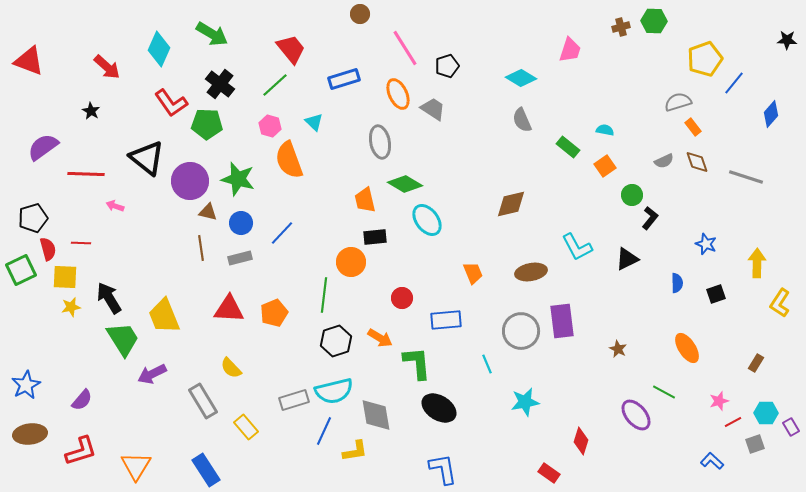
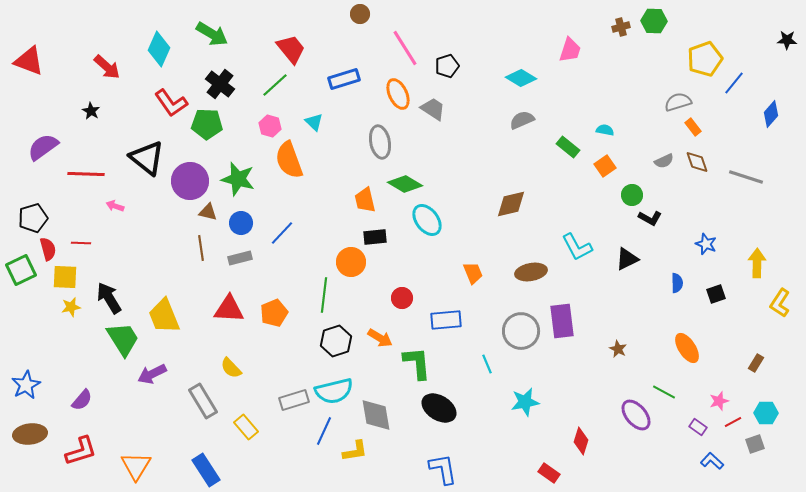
gray semicircle at (522, 120): rotated 90 degrees clockwise
black L-shape at (650, 218): rotated 80 degrees clockwise
purple rectangle at (791, 427): moved 93 px left; rotated 24 degrees counterclockwise
